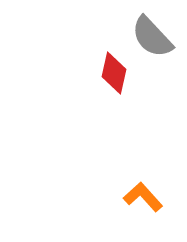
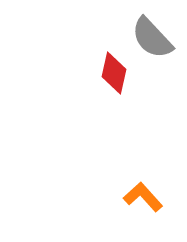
gray semicircle: moved 1 px down
